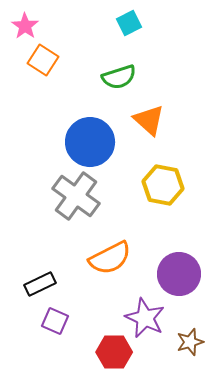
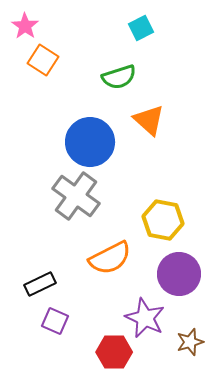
cyan square: moved 12 px right, 5 px down
yellow hexagon: moved 35 px down
